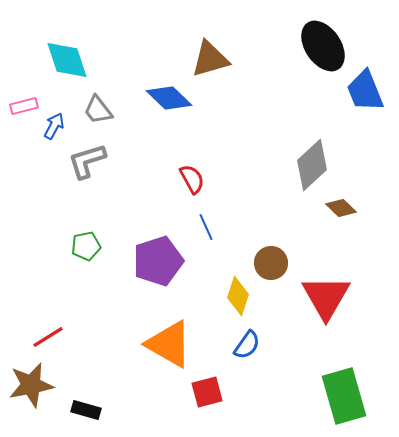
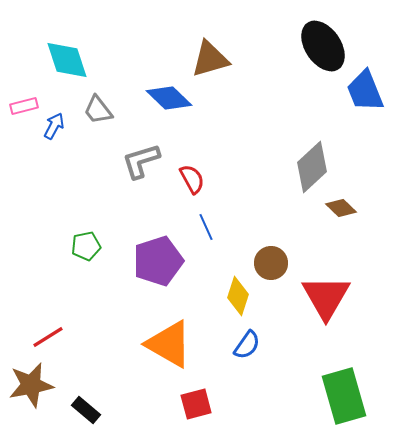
gray L-shape: moved 54 px right
gray diamond: moved 2 px down
red square: moved 11 px left, 12 px down
black rectangle: rotated 24 degrees clockwise
